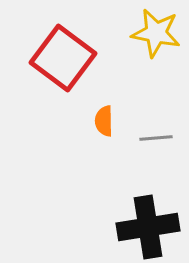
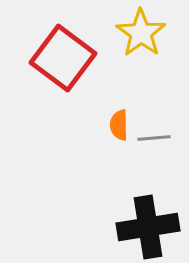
yellow star: moved 15 px left; rotated 24 degrees clockwise
orange semicircle: moved 15 px right, 4 px down
gray line: moved 2 px left
